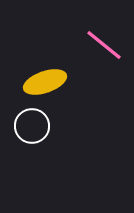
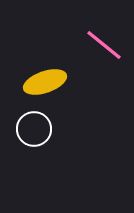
white circle: moved 2 px right, 3 px down
